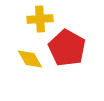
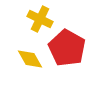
yellow cross: rotated 30 degrees clockwise
